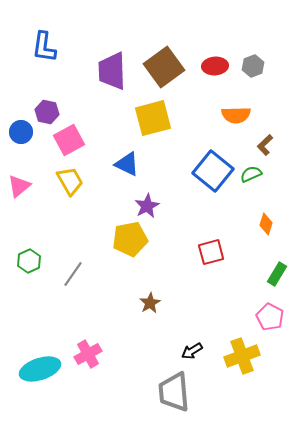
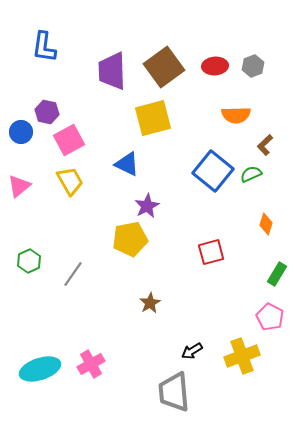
pink cross: moved 3 px right, 10 px down
